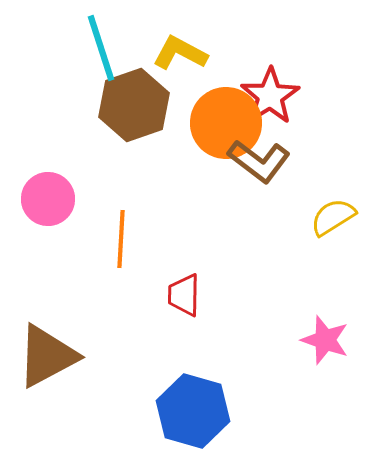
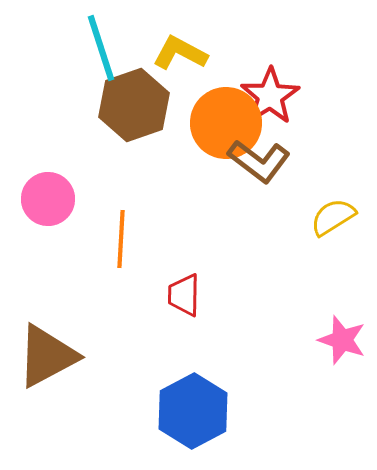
pink star: moved 17 px right
blue hexagon: rotated 16 degrees clockwise
